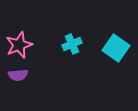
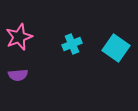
pink star: moved 8 px up
